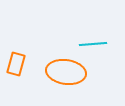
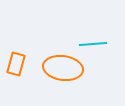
orange ellipse: moved 3 px left, 4 px up
